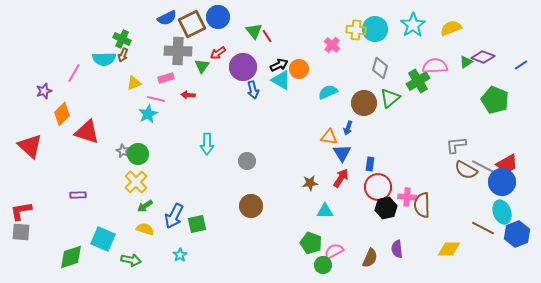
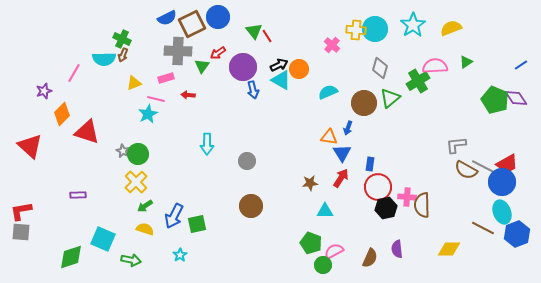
purple diamond at (483, 57): moved 33 px right, 41 px down; rotated 35 degrees clockwise
